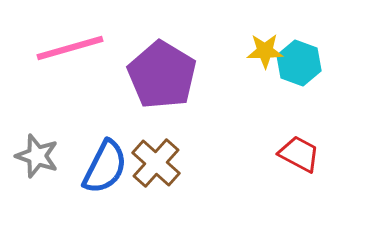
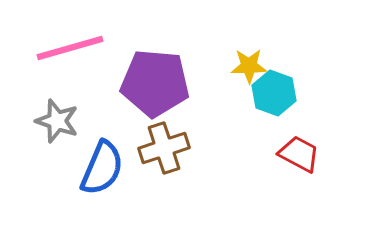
yellow star: moved 16 px left, 15 px down
cyan hexagon: moved 25 px left, 30 px down
purple pentagon: moved 7 px left, 8 px down; rotated 26 degrees counterclockwise
gray star: moved 20 px right, 35 px up
brown cross: moved 8 px right, 15 px up; rotated 30 degrees clockwise
blue semicircle: moved 3 px left, 1 px down; rotated 4 degrees counterclockwise
